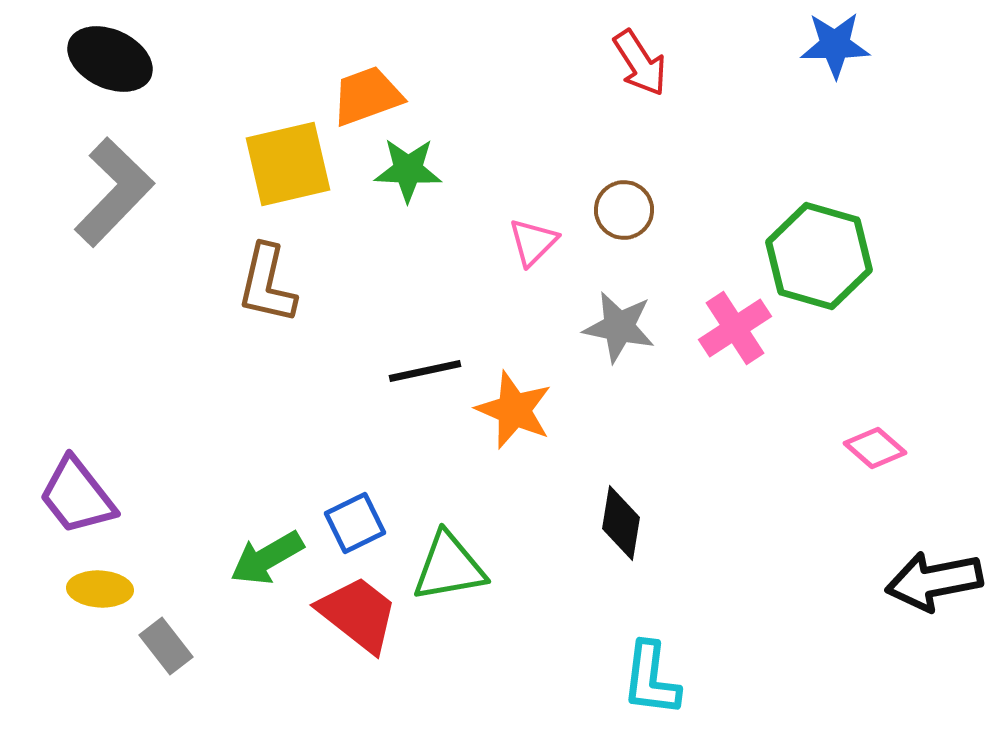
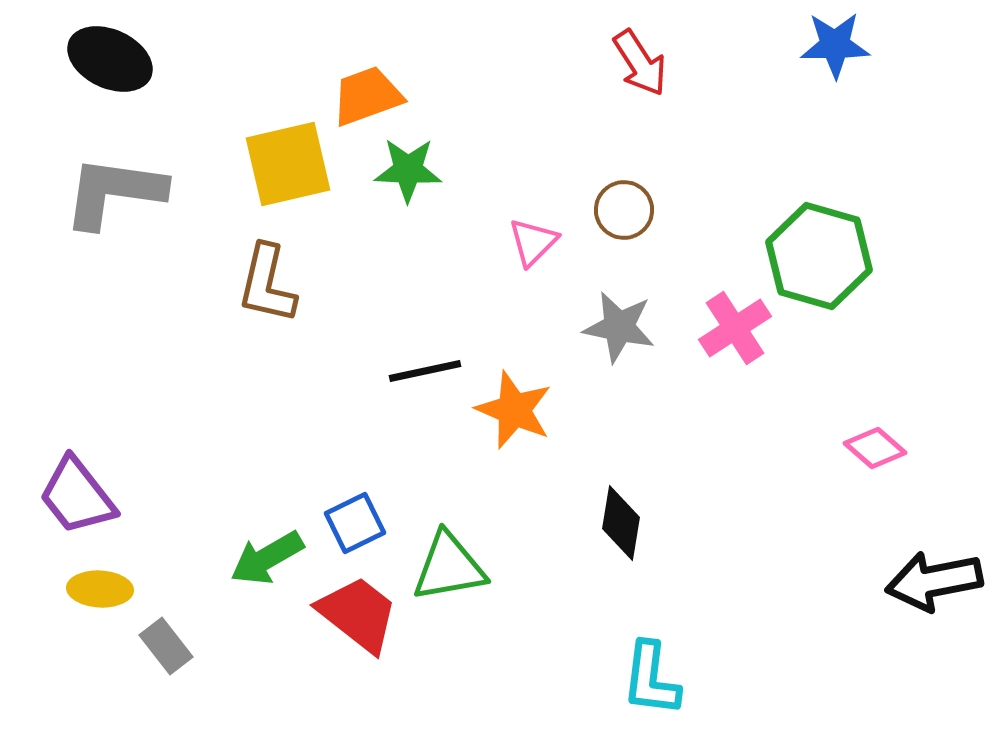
gray L-shape: rotated 126 degrees counterclockwise
